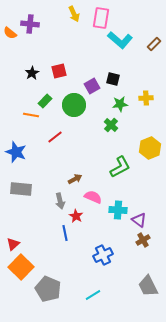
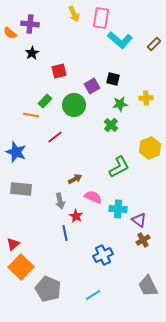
black star: moved 20 px up
green L-shape: moved 1 px left
cyan cross: moved 1 px up
